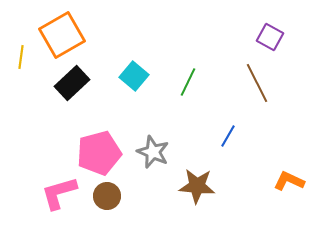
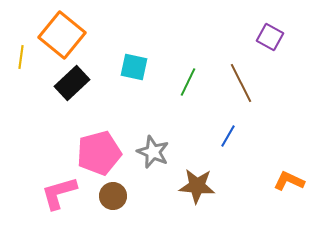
orange square: rotated 21 degrees counterclockwise
cyan square: moved 9 px up; rotated 28 degrees counterclockwise
brown line: moved 16 px left
brown circle: moved 6 px right
